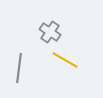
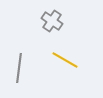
gray cross: moved 2 px right, 11 px up
